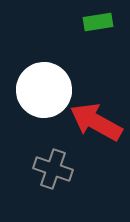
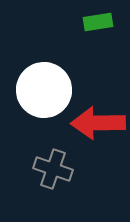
red arrow: moved 2 px right, 1 px down; rotated 30 degrees counterclockwise
